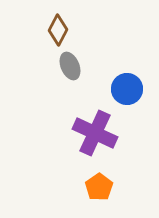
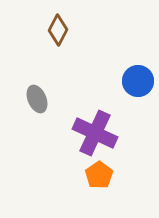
gray ellipse: moved 33 px left, 33 px down
blue circle: moved 11 px right, 8 px up
orange pentagon: moved 12 px up
